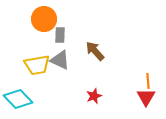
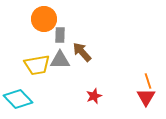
brown arrow: moved 13 px left, 1 px down
gray triangle: rotated 25 degrees counterclockwise
orange line: rotated 14 degrees counterclockwise
